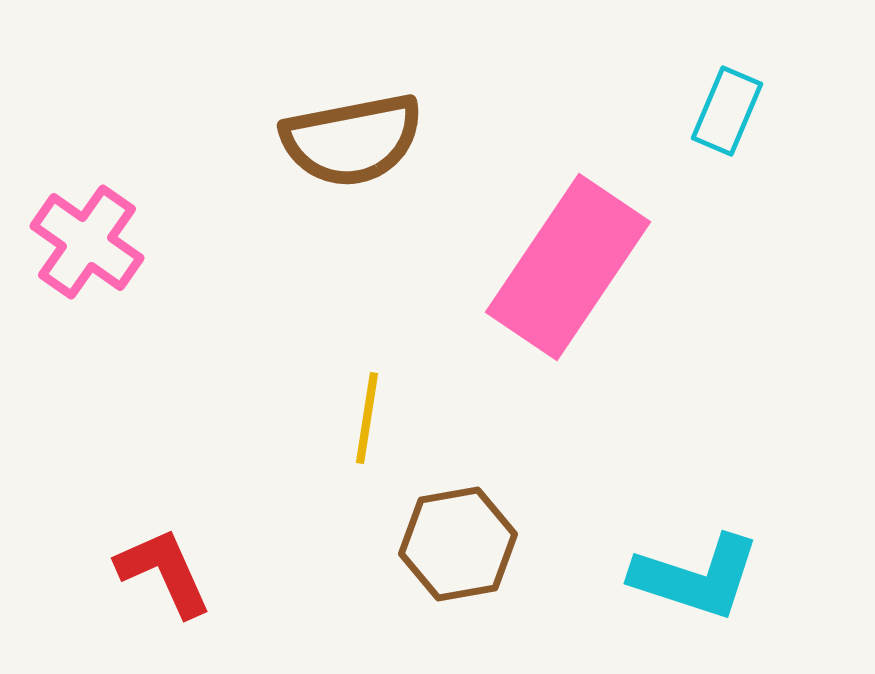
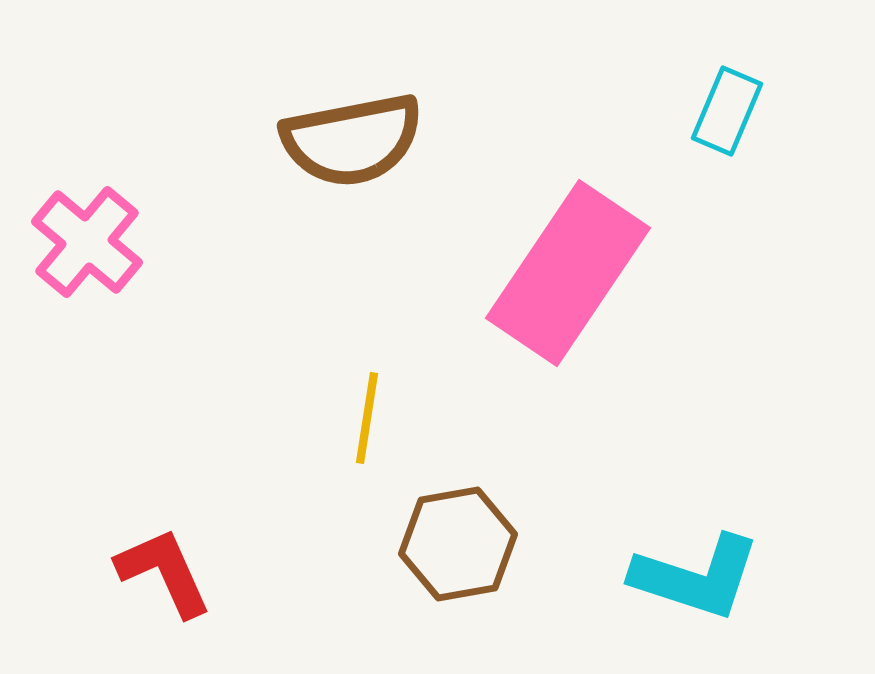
pink cross: rotated 5 degrees clockwise
pink rectangle: moved 6 px down
